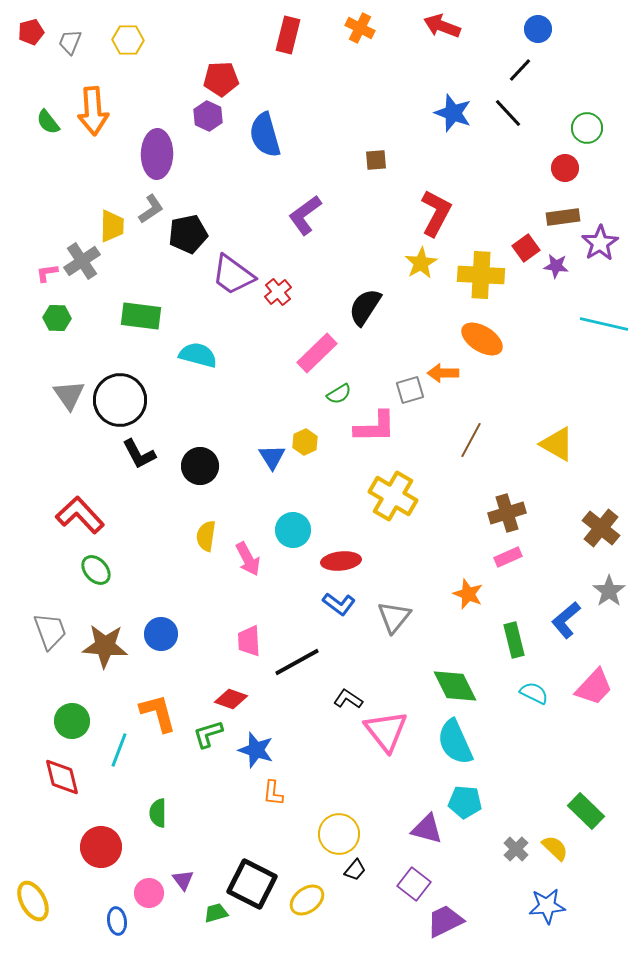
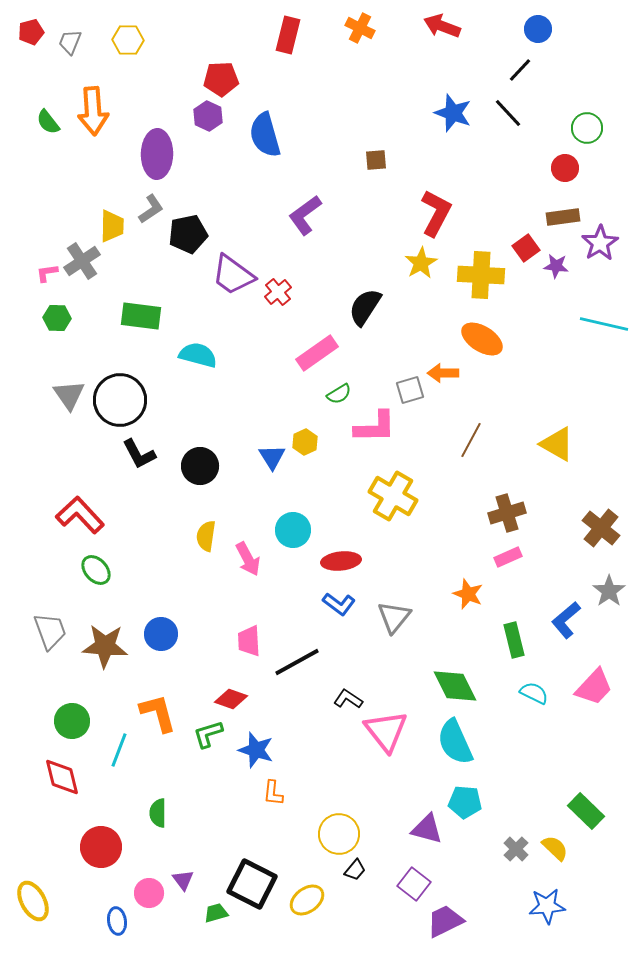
pink rectangle at (317, 353): rotated 9 degrees clockwise
